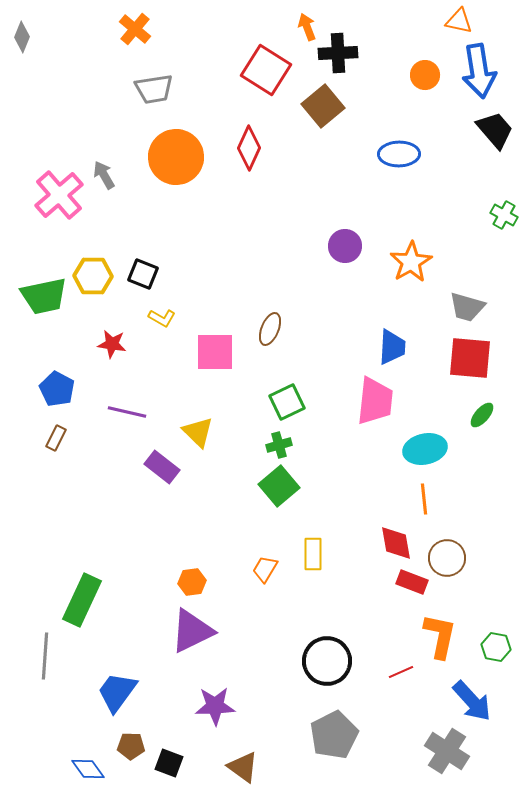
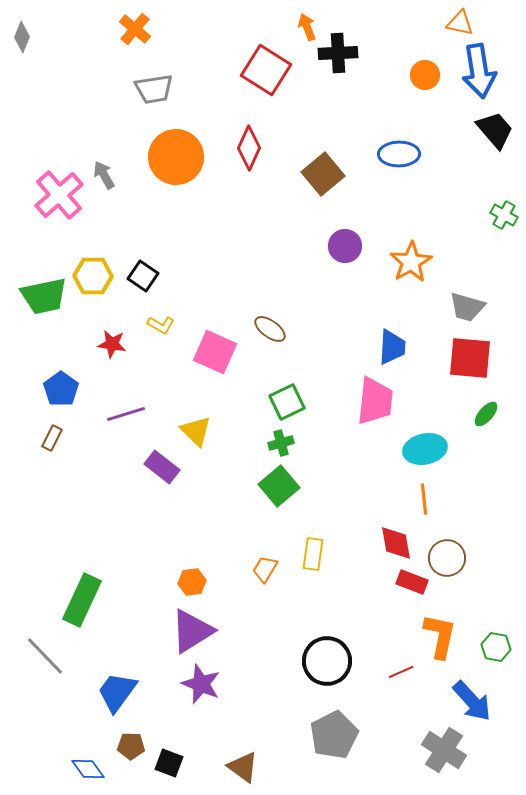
orange triangle at (459, 21): moved 1 px right, 2 px down
brown square at (323, 106): moved 68 px down
black square at (143, 274): moved 2 px down; rotated 12 degrees clockwise
yellow L-shape at (162, 318): moved 1 px left, 7 px down
brown ellipse at (270, 329): rotated 76 degrees counterclockwise
pink square at (215, 352): rotated 24 degrees clockwise
blue pentagon at (57, 389): moved 4 px right; rotated 8 degrees clockwise
purple line at (127, 412): moved 1 px left, 2 px down; rotated 30 degrees counterclockwise
green ellipse at (482, 415): moved 4 px right, 1 px up
yellow triangle at (198, 432): moved 2 px left, 1 px up
brown rectangle at (56, 438): moved 4 px left
green cross at (279, 445): moved 2 px right, 2 px up
yellow rectangle at (313, 554): rotated 8 degrees clockwise
purple triangle at (192, 631): rotated 6 degrees counterclockwise
gray line at (45, 656): rotated 48 degrees counterclockwise
purple star at (215, 706): moved 14 px left, 22 px up; rotated 24 degrees clockwise
gray cross at (447, 751): moved 3 px left, 1 px up
